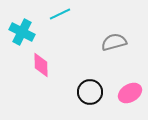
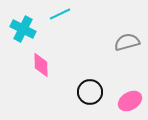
cyan cross: moved 1 px right, 3 px up
gray semicircle: moved 13 px right
pink ellipse: moved 8 px down
